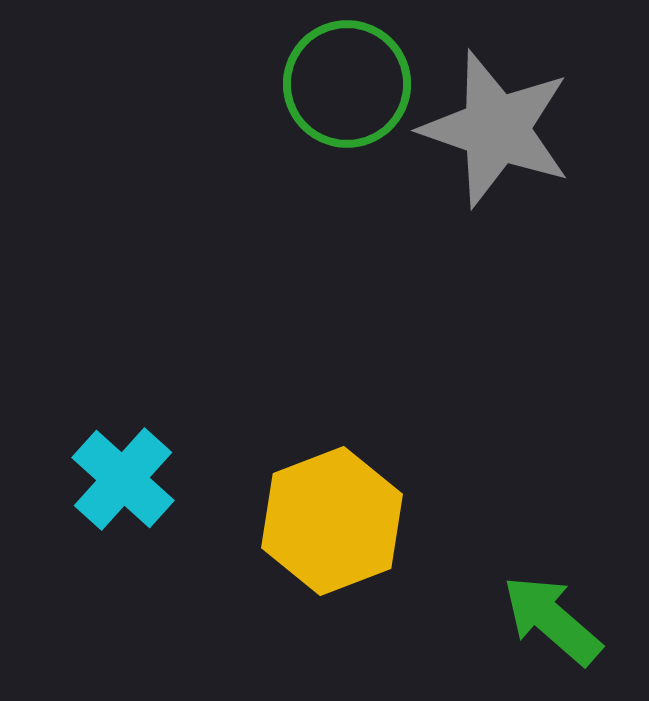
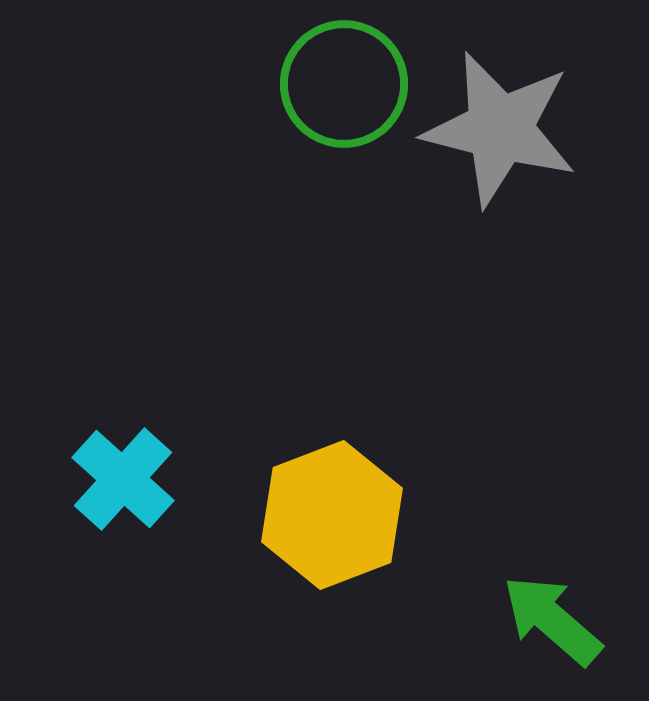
green circle: moved 3 px left
gray star: moved 4 px right; rotated 5 degrees counterclockwise
yellow hexagon: moved 6 px up
